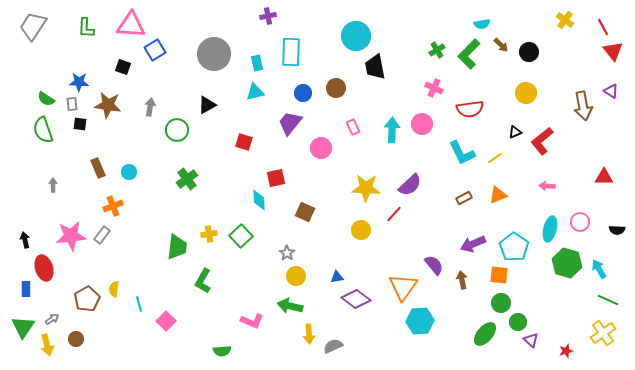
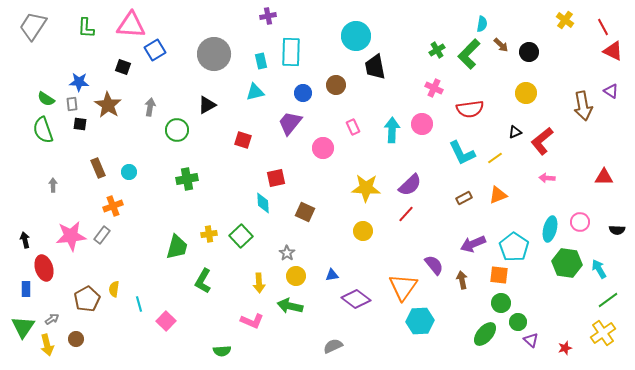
cyan semicircle at (482, 24): rotated 70 degrees counterclockwise
red triangle at (613, 51): rotated 25 degrees counterclockwise
cyan rectangle at (257, 63): moved 4 px right, 2 px up
brown circle at (336, 88): moved 3 px up
brown star at (108, 105): rotated 24 degrees clockwise
red square at (244, 142): moved 1 px left, 2 px up
pink circle at (321, 148): moved 2 px right
green cross at (187, 179): rotated 25 degrees clockwise
pink arrow at (547, 186): moved 8 px up
cyan diamond at (259, 200): moved 4 px right, 3 px down
red line at (394, 214): moved 12 px right
yellow circle at (361, 230): moved 2 px right, 1 px down
green trapezoid at (177, 247): rotated 8 degrees clockwise
green hexagon at (567, 263): rotated 8 degrees counterclockwise
blue triangle at (337, 277): moved 5 px left, 2 px up
green line at (608, 300): rotated 60 degrees counterclockwise
yellow arrow at (309, 334): moved 50 px left, 51 px up
red star at (566, 351): moved 1 px left, 3 px up
